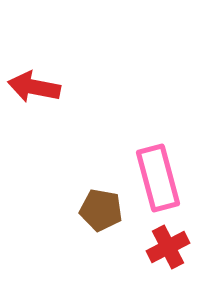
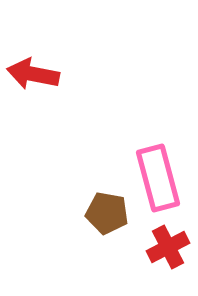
red arrow: moved 1 px left, 13 px up
brown pentagon: moved 6 px right, 3 px down
